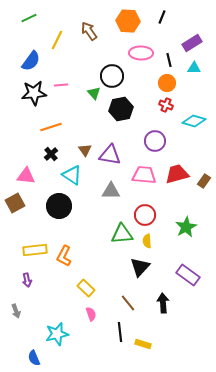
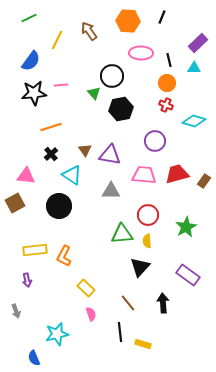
purple rectangle at (192, 43): moved 6 px right; rotated 12 degrees counterclockwise
red circle at (145, 215): moved 3 px right
